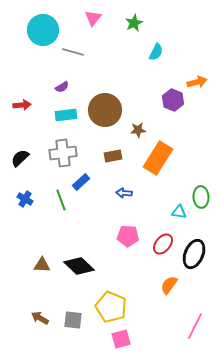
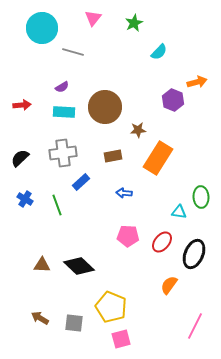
cyan circle: moved 1 px left, 2 px up
cyan semicircle: moved 3 px right; rotated 18 degrees clockwise
brown circle: moved 3 px up
cyan rectangle: moved 2 px left, 3 px up; rotated 10 degrees clockwise
green line: moved 4 px left, 5 px down
red ellipse: moved 1 px left, 2 px up
gray square: moved 1 px right, 3 px down
